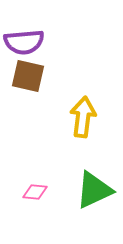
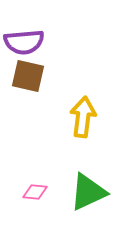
green triangle: moved 6 px left, 2 px down
